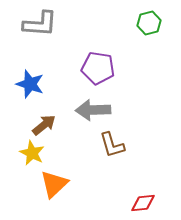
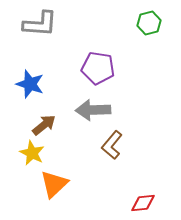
brown L-shape: rotated 56 degrees clockwise
